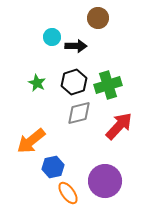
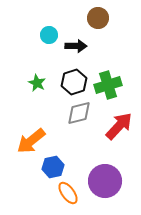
cyan circle: moved 3 px left, 2 px up
